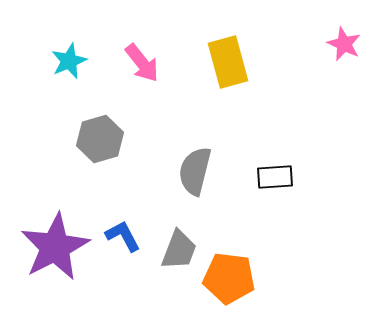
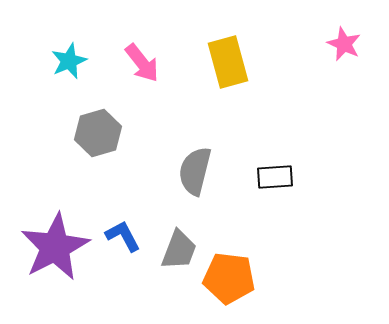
gray hexagon: moved 2 px left, 6 px up
